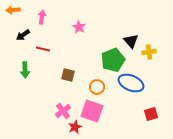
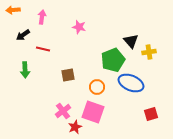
pink star: rotated 16 degrees counterclockwise
brown square: rotated 24 degrees counterclockwise
pink square: moved 1 px right, 1 px down
